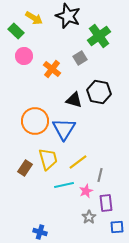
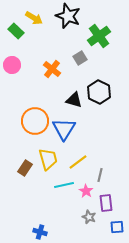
pink circle: moved 12 px left, 9 px down
black hexagon: rotated 15 degrees clockwise
pink star: rotated 16 degrees counterclockwise
gray star: rotated 16 degrees counterclockwise
